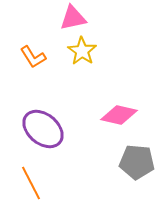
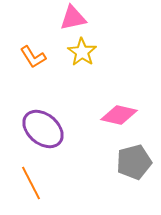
yellow star: moved 1 px down
gray pentagon: moved 3 px left; rotated 20 degrees counterclockwise
